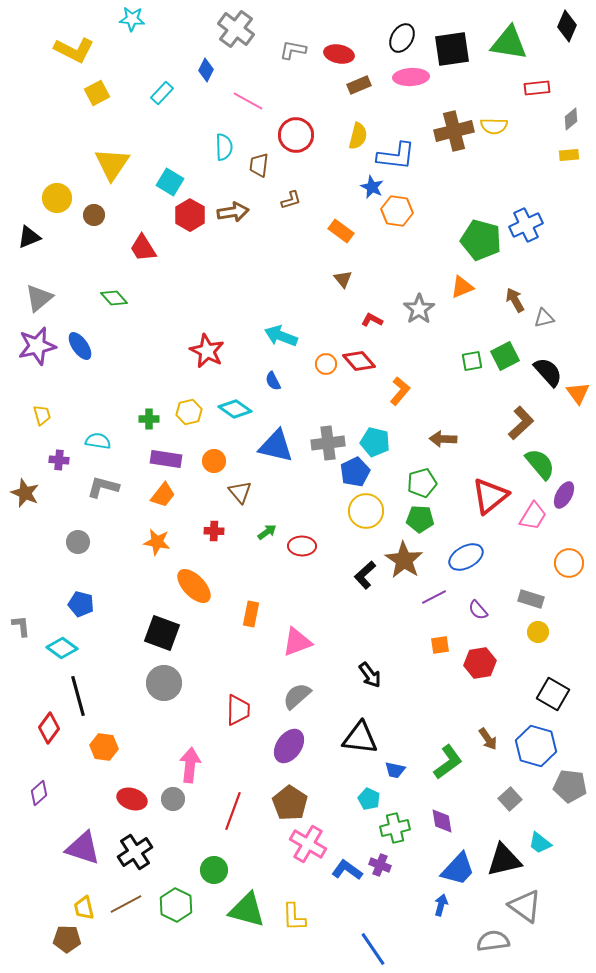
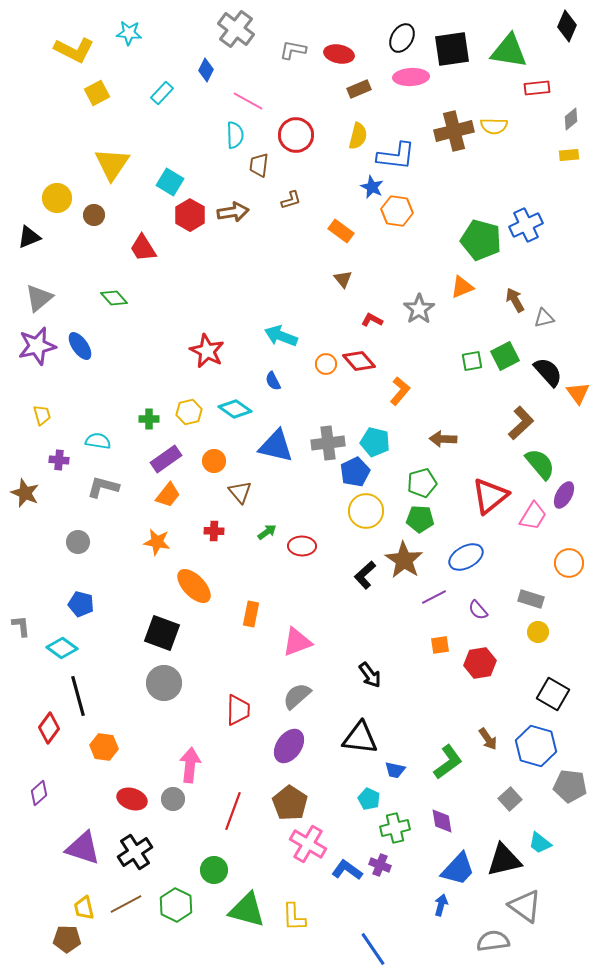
cyan star at (132, 19): moved 3 px left, 14 px down
green triangle at (509, 43): moved 8 px down
brown rectangle at (359, 85): moved 4 px down
cyan semicircle at (224, 147): moved 11 px right, 12 px up
purple rectangle at (166, 459): rotated 44 degrees counterclockwise
orange trapezoid at (163, 495): moved 5 px right
